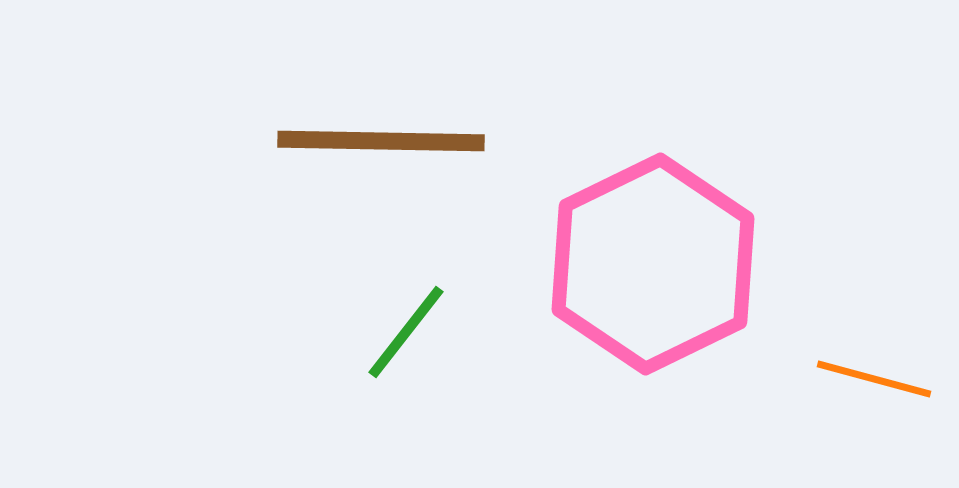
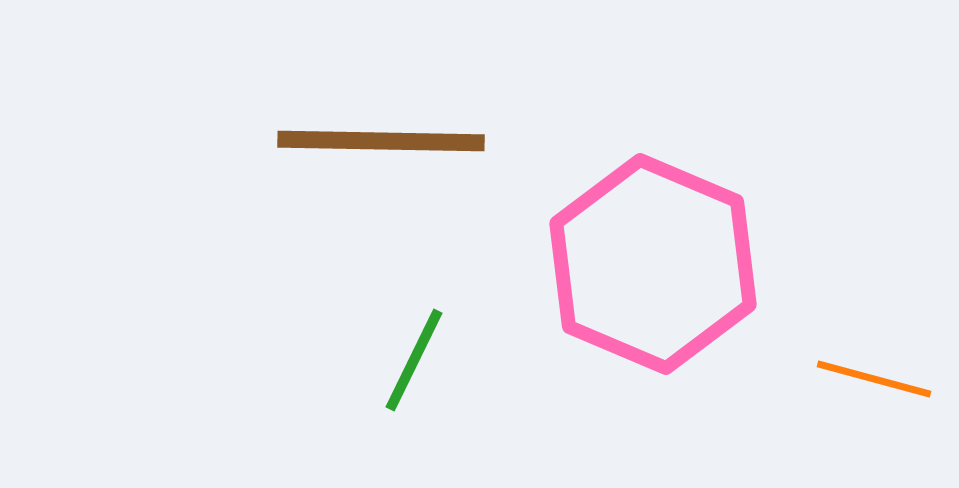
pink hexagon: rotated 11 degrees counterclockwise
green line: moved 8 px right, 28 px down; rotated 12 degrees counterclockwise
